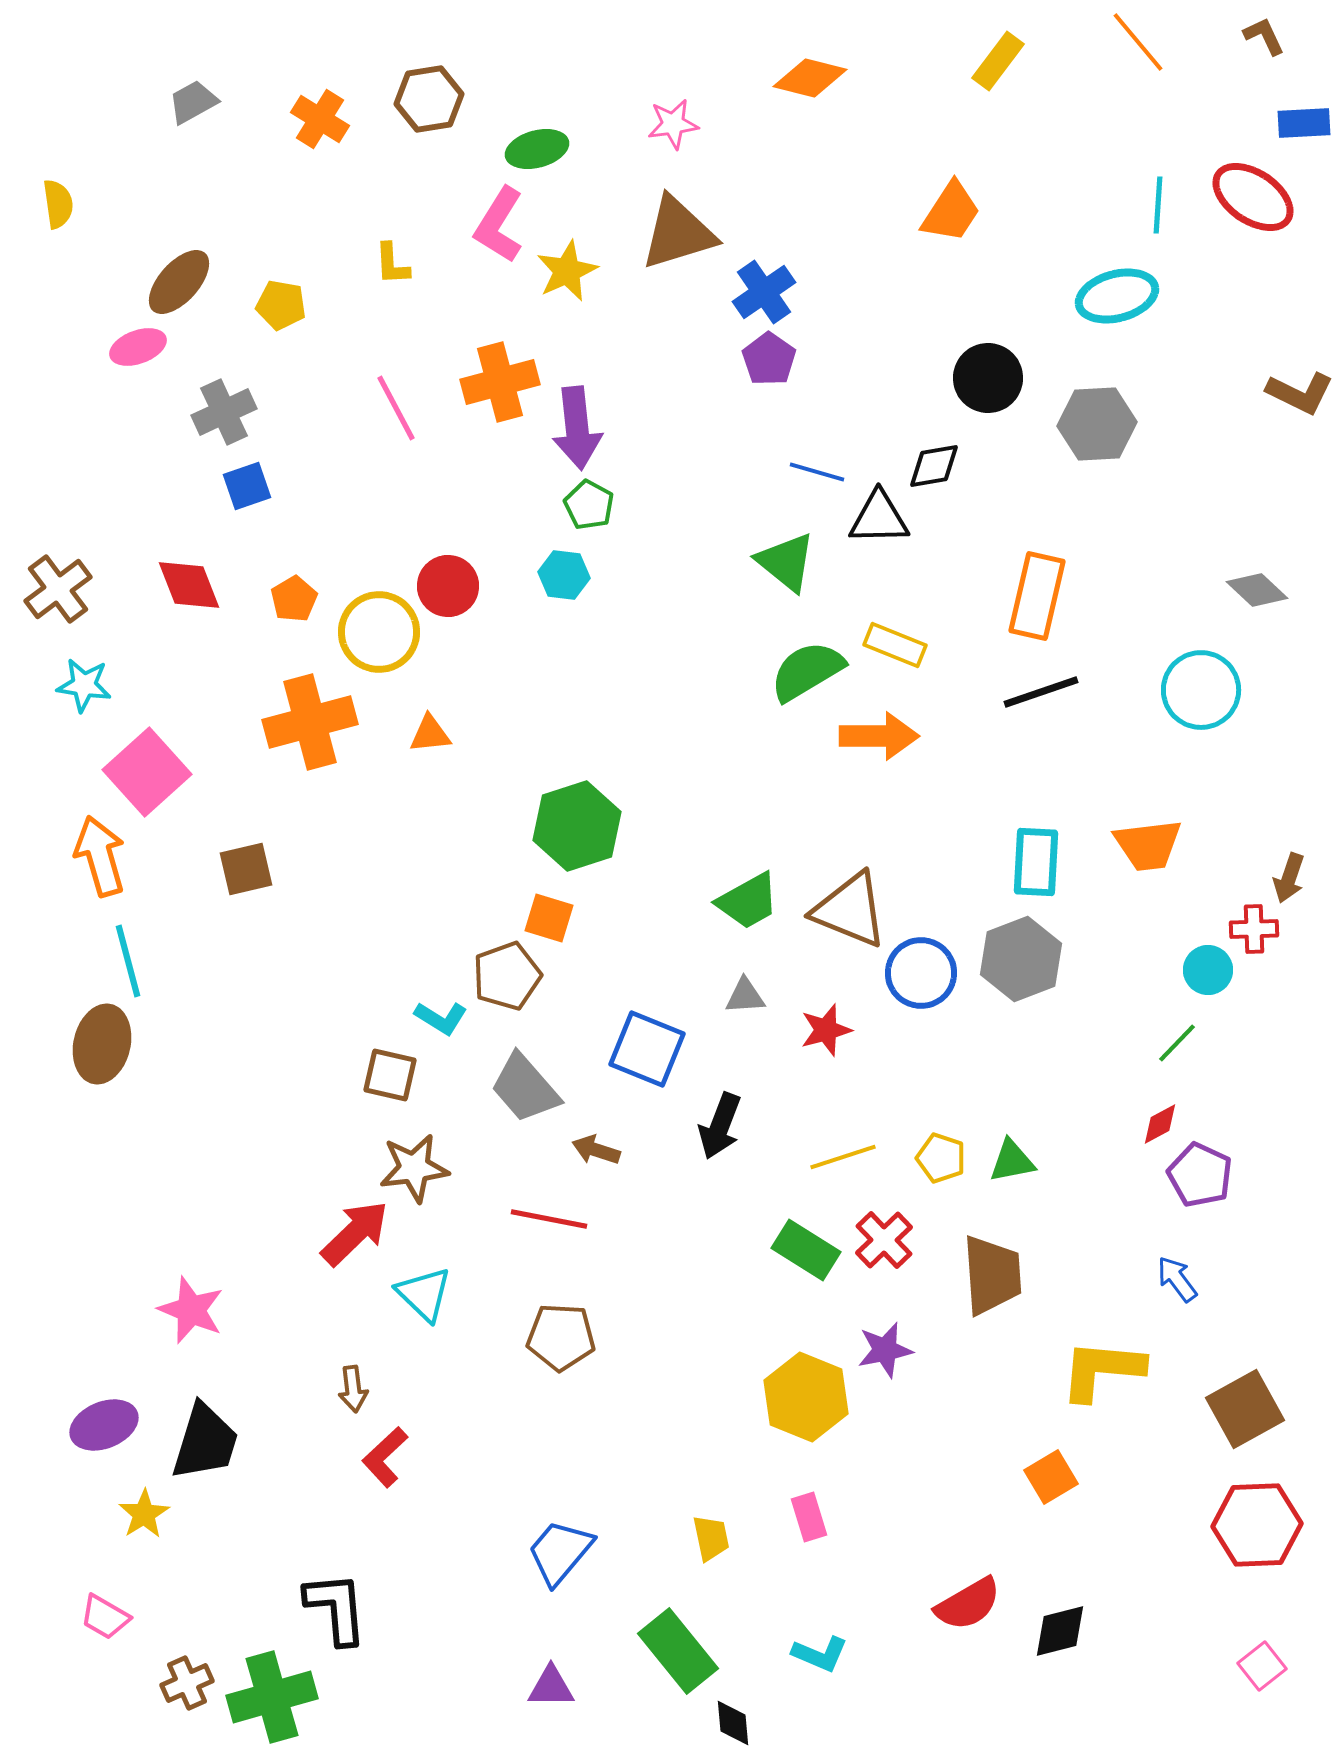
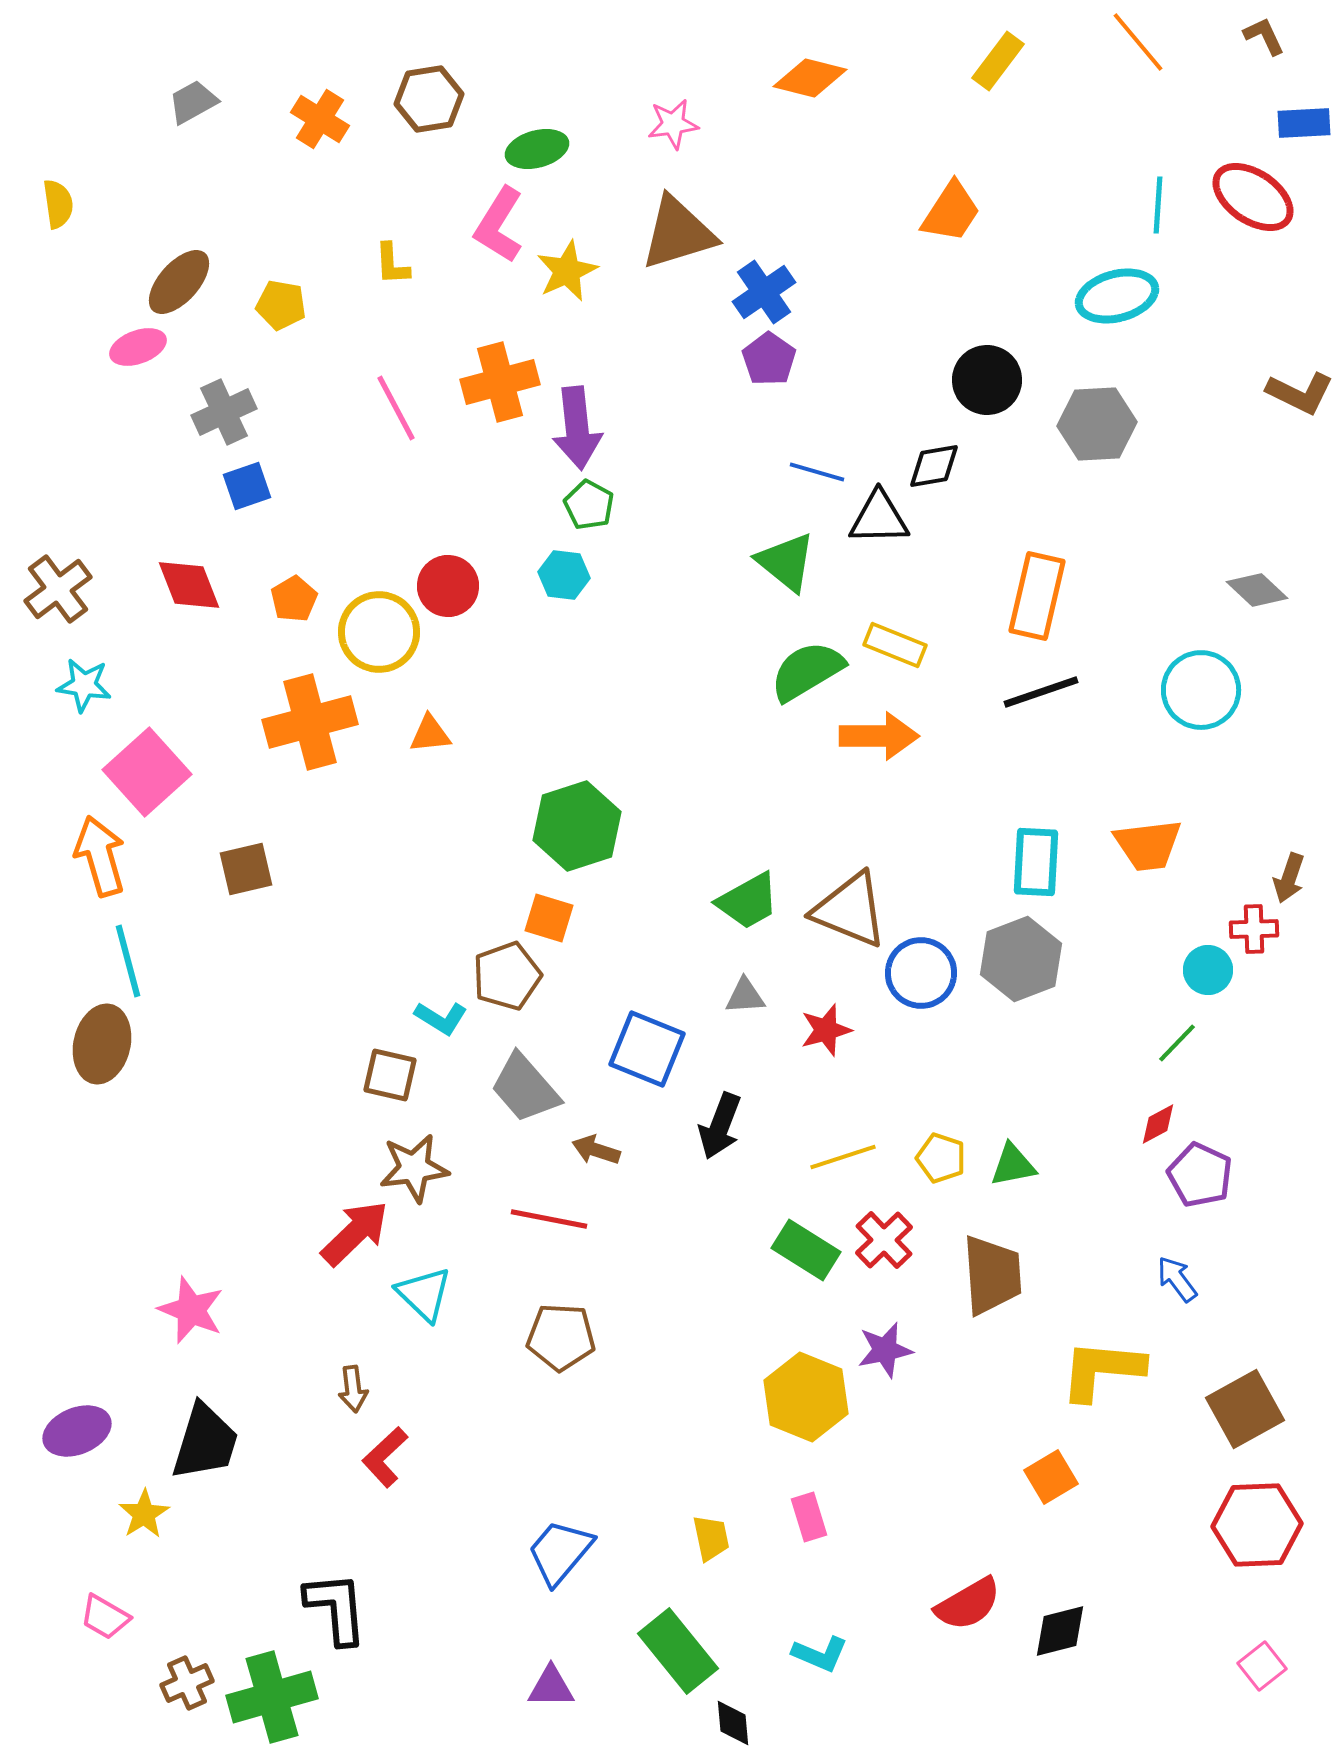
black circle at (988, 378): moved 1 px left, 2 px down
red diamond at (1160, 1124): moved 2 px left
green triangle at (1012, 1161): moved 1 px right, 4 px down
purple ellipse at (104, 1425): moved 27 px left, 6 px down
